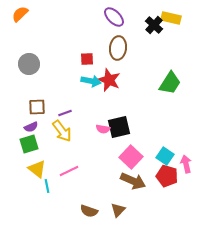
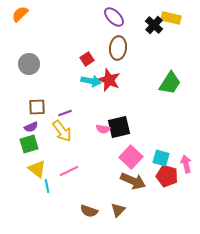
red square: rotated 32 degrees counterclockwise
cyan square: moved 4 px left, 2 px down; rotated 18 degrees counterclockwise
